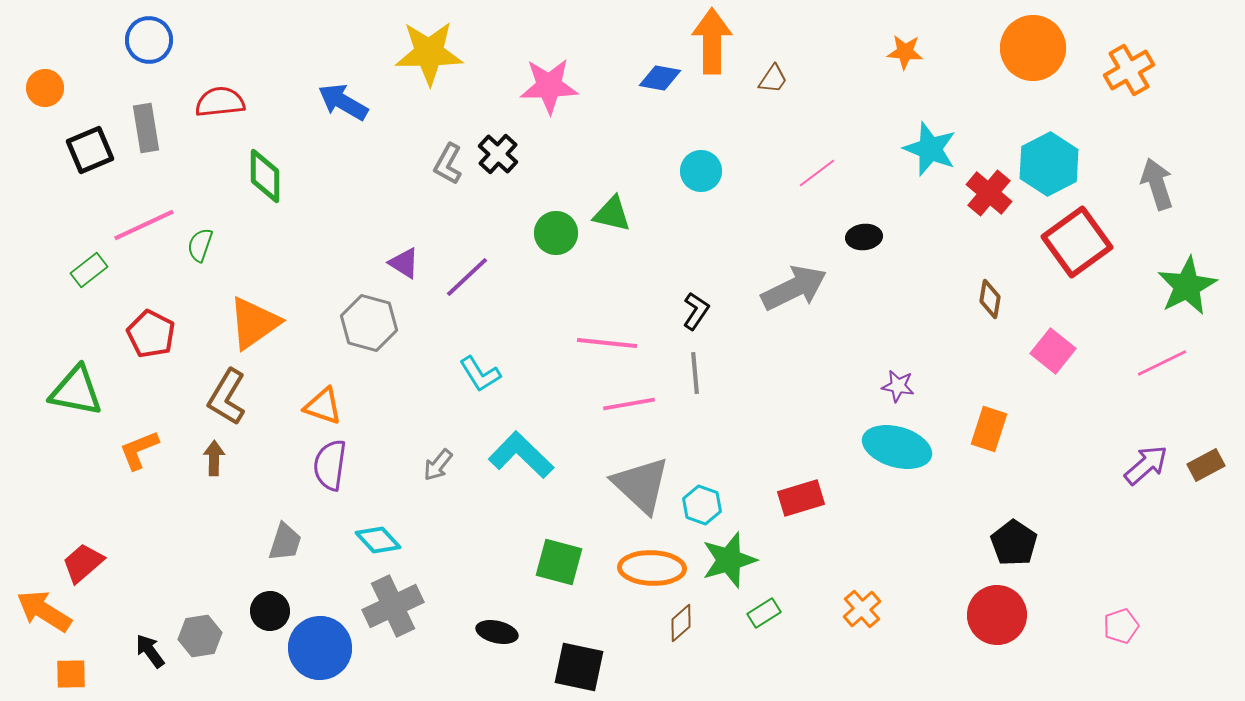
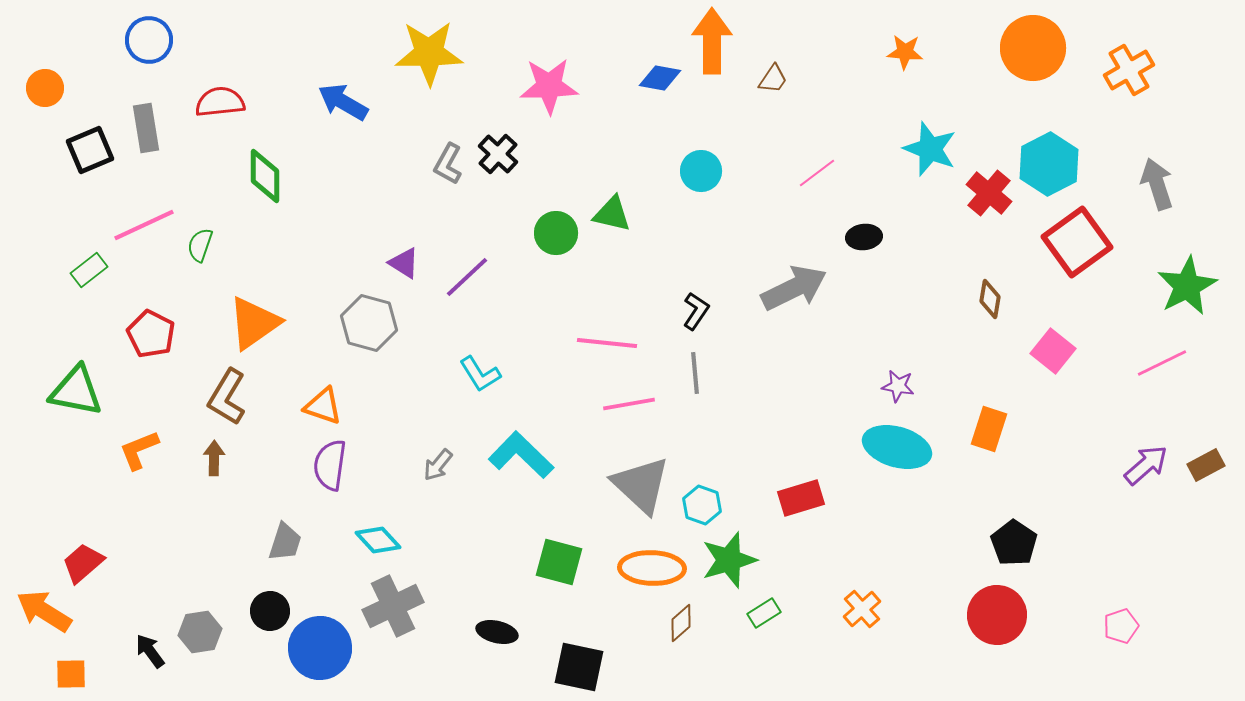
gray hexagon at (200, 636): moved 4 px up
